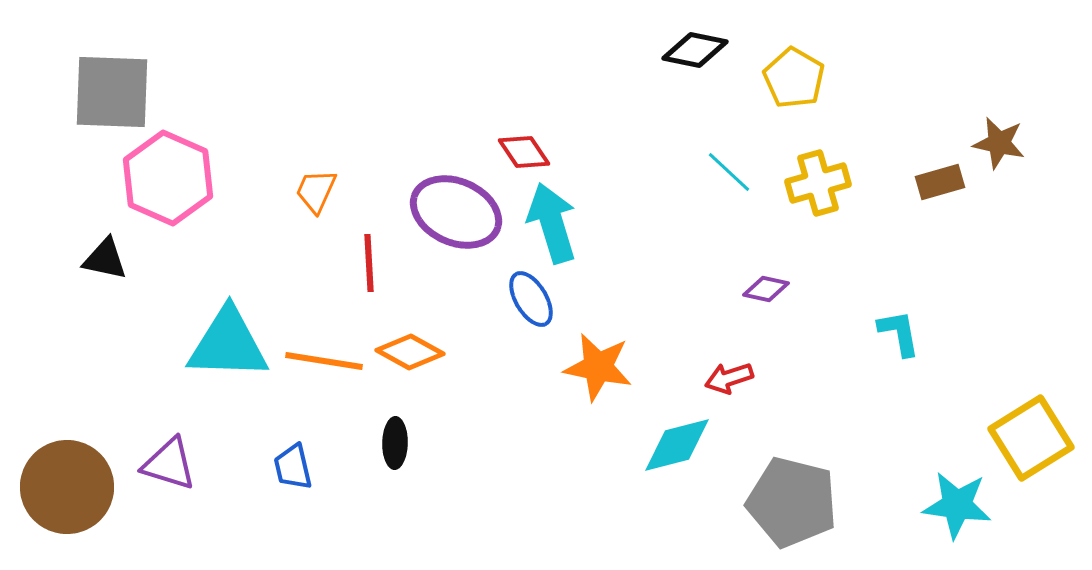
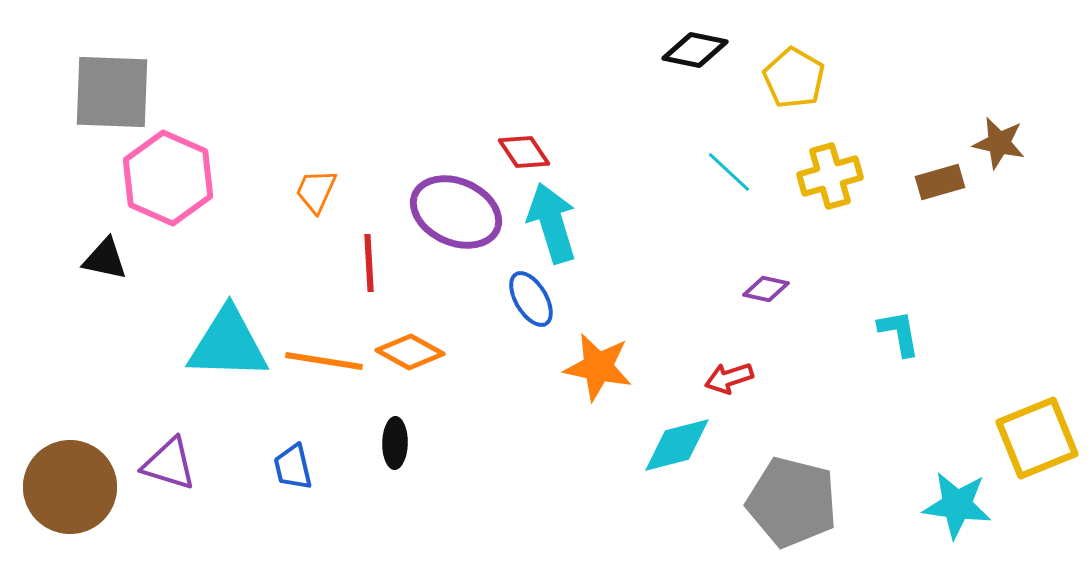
yellow cross: moved 12 px right, 7 px up
yellow square: moved 6 px right; rotated 10 degrees clockwise
brown circle: moved 3 px right
